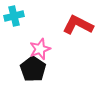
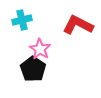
cyan cross: moved 8 px right, 4 px down
pink star: rotated 20 degrees counterclockwise
